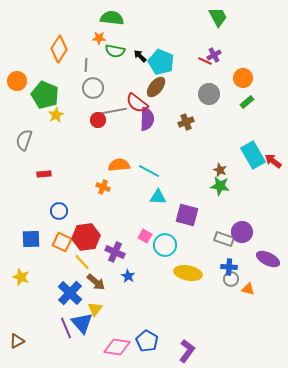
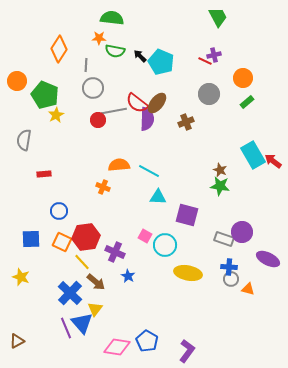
purple cross at (214, 55): rotated 16 degrees clockwise
brown ellipse at (156, 87): moved 1 px right, 16 px down
gray semicircle at (24, 140): rotated 10 degrees counterclockwise
